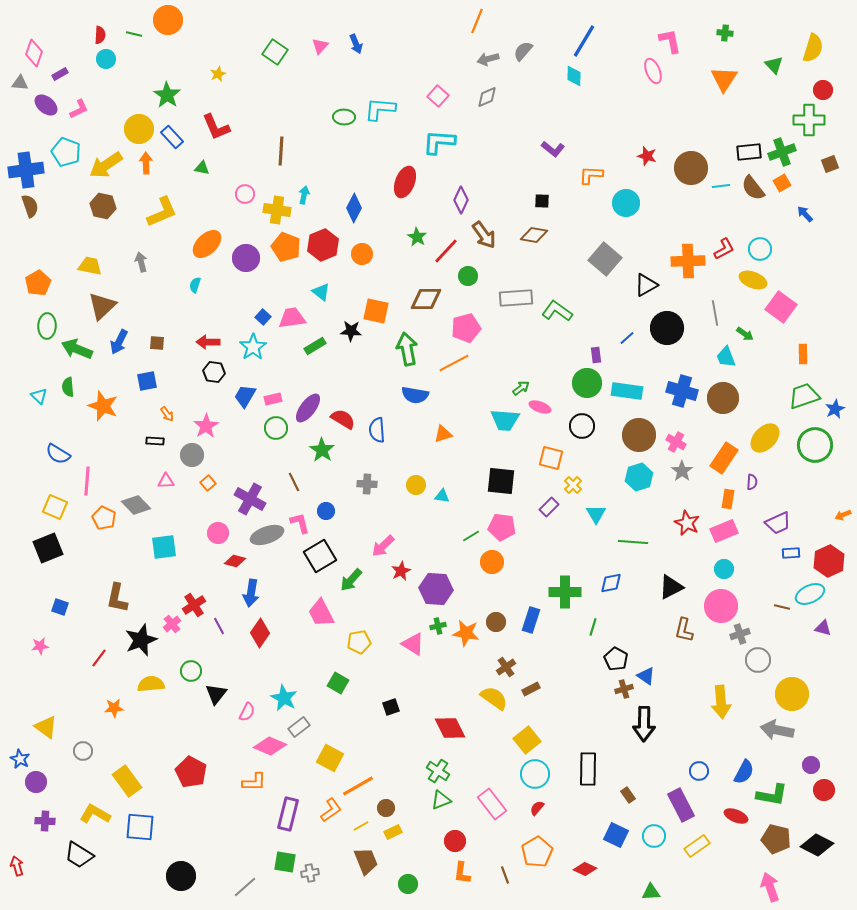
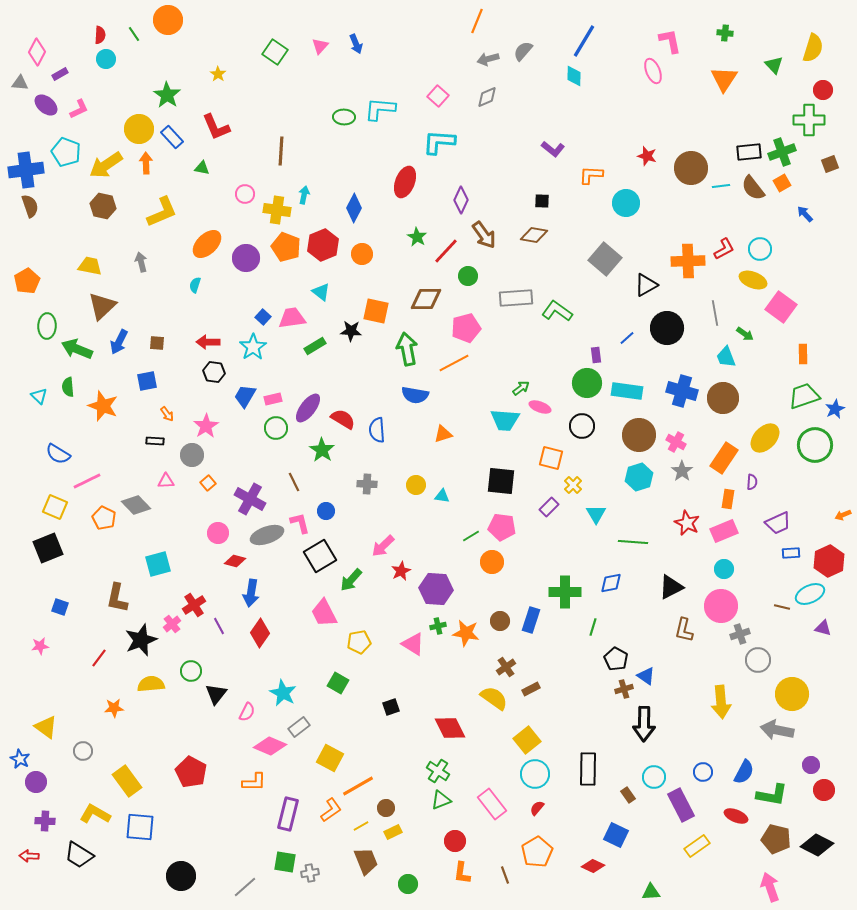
green line at (134, 34): rotated 42 degrees clockwise
pink diamond at (34, 53): moved 3 px right, 1 px up; rotated 8 degrees clockwise
yellow star at (218, 74): rotated 14 degrees counterclockwise
orange pentagon at (38, 283): moved 11 px left, 2 px up
pink line at (87, 481): rotated 60 degrees clockwise
cyan square at (164, 547): moved 6 px left, 17 px down; rotated 8 degrees counterclockwise
pink trapezoid at (321, 613): moved 3 px right
brown circle at (496, 622): moved 4 px right, 1 px up
cyan star at (284, 698): moved 1 px left, 5 px up
blue circle at (699, 771): moved 4 px right, 1 px down
cyan circle at (654, 836): moved 59 px up
red arrow at (17, 866): moved 12 px right, 10 px up; rotated 72 degrees counterclockwise
red diamond at (585, 869): moved 8 px right, 3 px up
